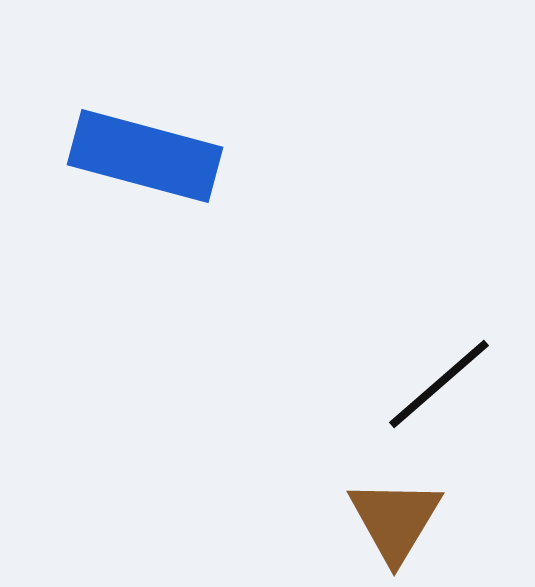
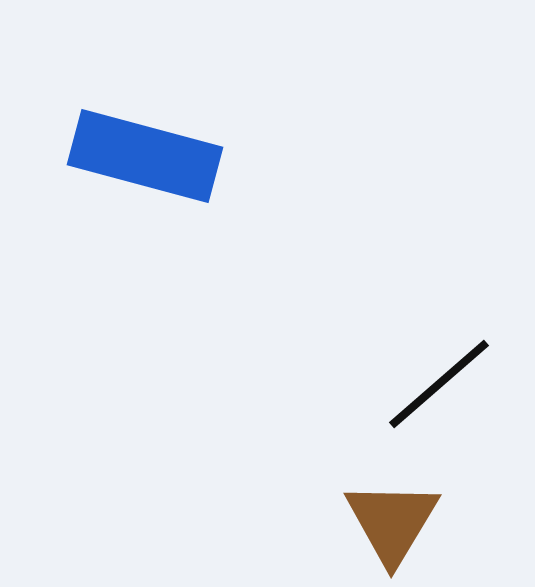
brown triangle: moved 3 px left, 2 px down
